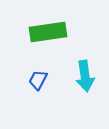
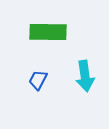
green rectangle: rotated 9 degrees clockwise
